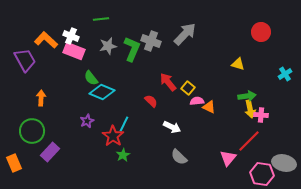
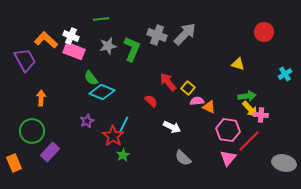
red circle: moved 3 px right
gray cross: moved 6 px right, 6 px up
yellow arrow: rotated 30 degrees counterclockwise
gray semicircle: moved 4 px right, 1 px down
pink hexagon: moved 34 px left, 44 px up
